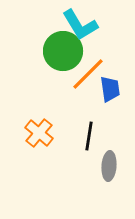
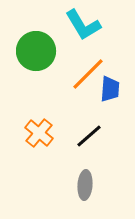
cyan L-shape: moved 3 px right
green circle: moved 27 px left
blue trapezoid: rotated 12 degrees clockwise
black line: rotated 40 degrees clockwise
gray ellipse: moved 24 px left, 19 px down
